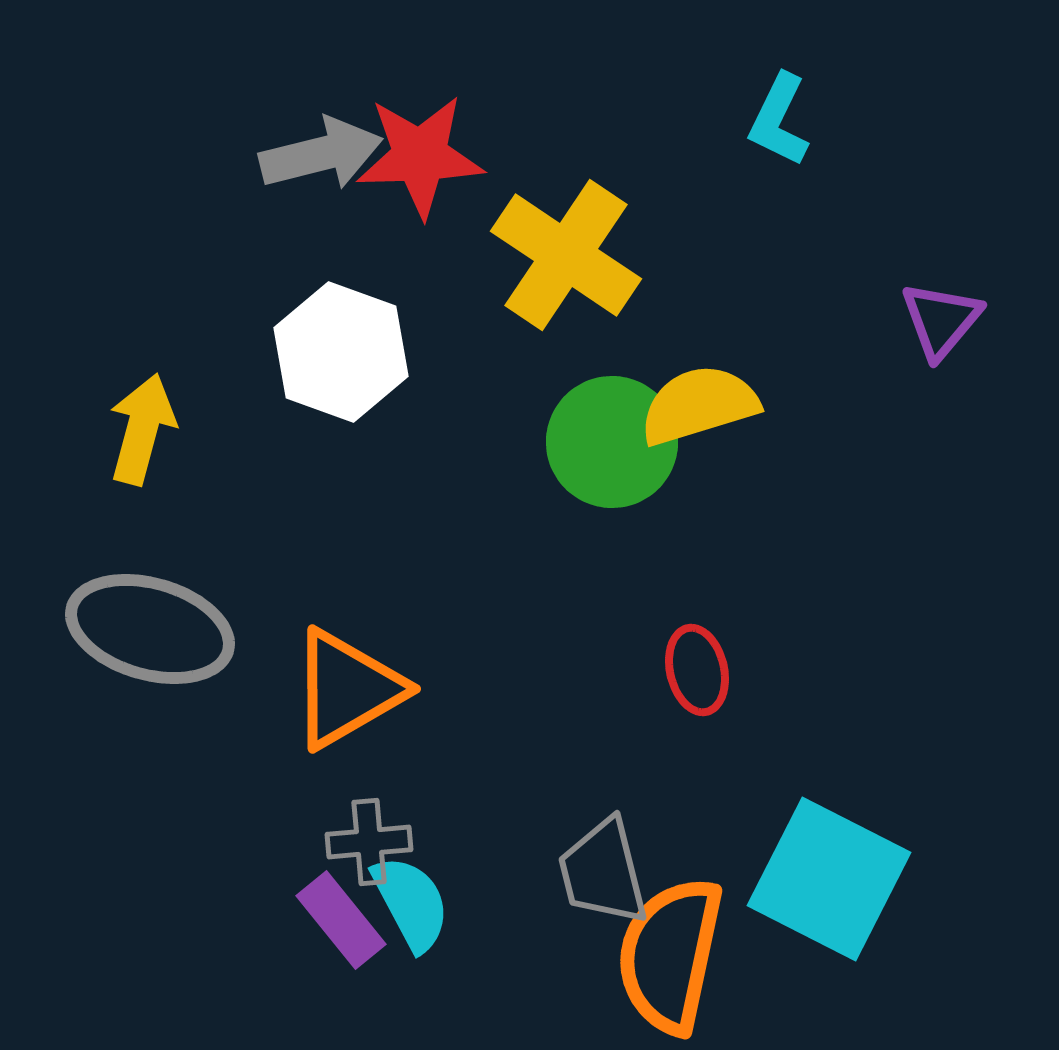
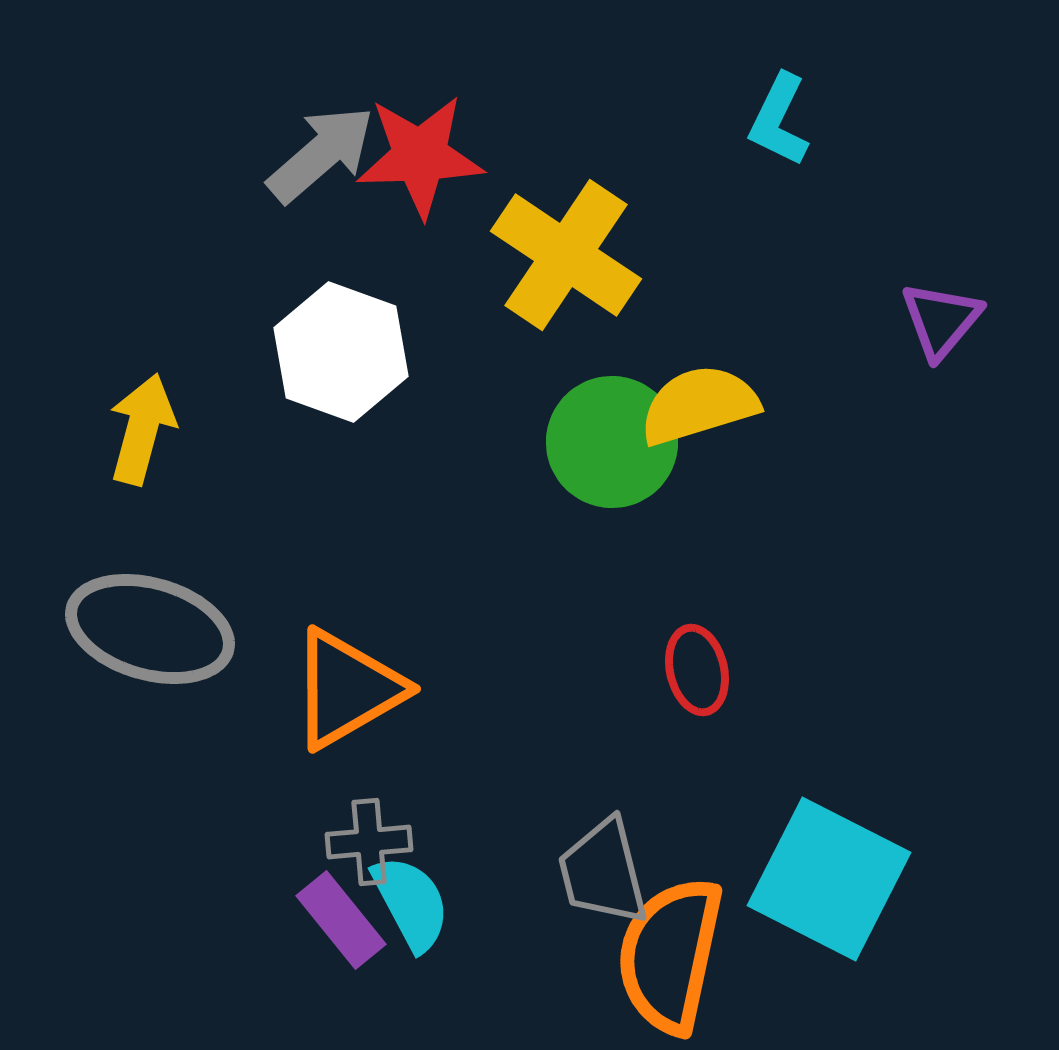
gray arrow: rotated 27 degrees counterclockwise
